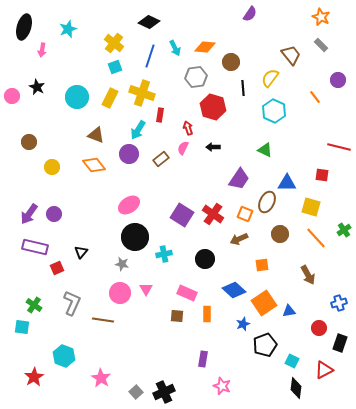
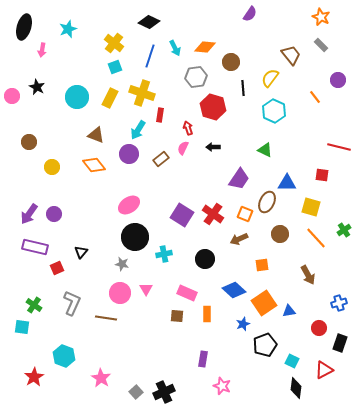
brown line at (103, 320): moved 3 px right, 2 px up
